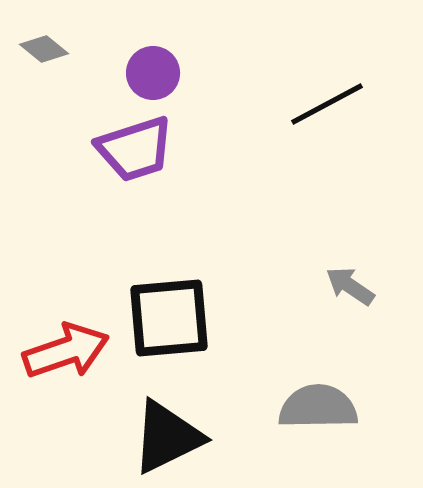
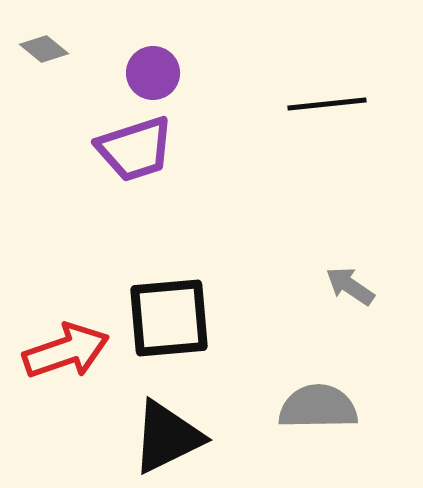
black line: rotated 22 degrees clockwise
